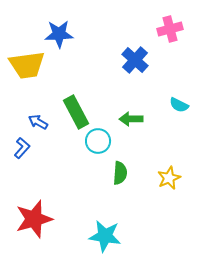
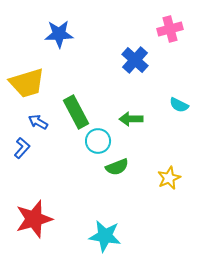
yellow trapezoid: moved 18 px down; rotated 9 degrees counterclockwise
green semicircle: moved 3 px left, 6 px up; rotated 65 degrees clockwise
